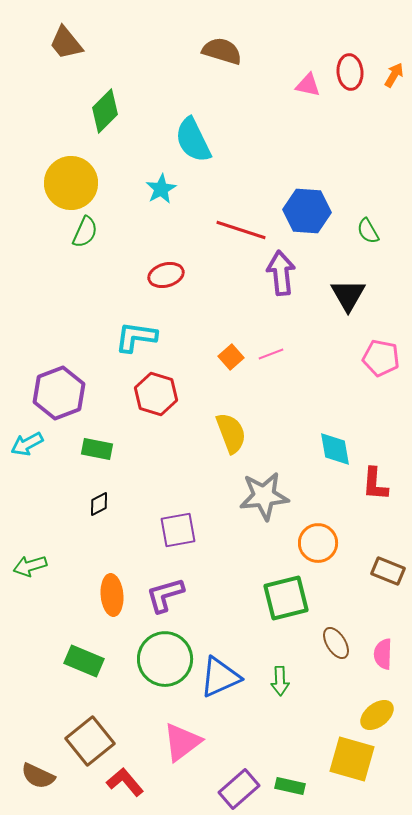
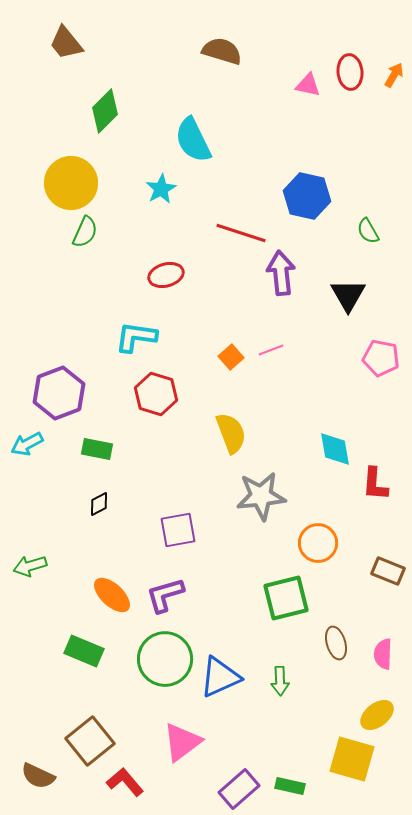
blue hexagon at (307, 211): moved 15 px up; rotated 9 degrees clockwise
red line at (241, 230): moved 3 px down
pink line at (271, 354): moved 4 px up
gray star at (264, 496): moved 3 px left
orange ellipse at (112, 595): rotated 42 degrees counterclockwise
brown ellipse at (336, 643): rotated 16 degrees clockwise
green rectangle at (84, 661): moved 10 px up
